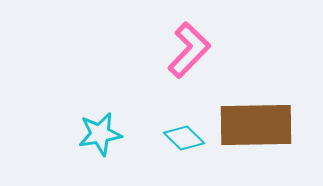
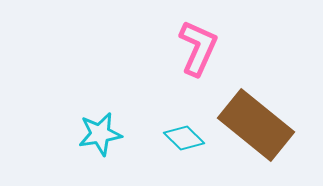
pink L-shape: moved 9 px right, 2 px up; rotated 20 degrees counterclockwise
brown rectangle: rotated 40 degrees clockwise
